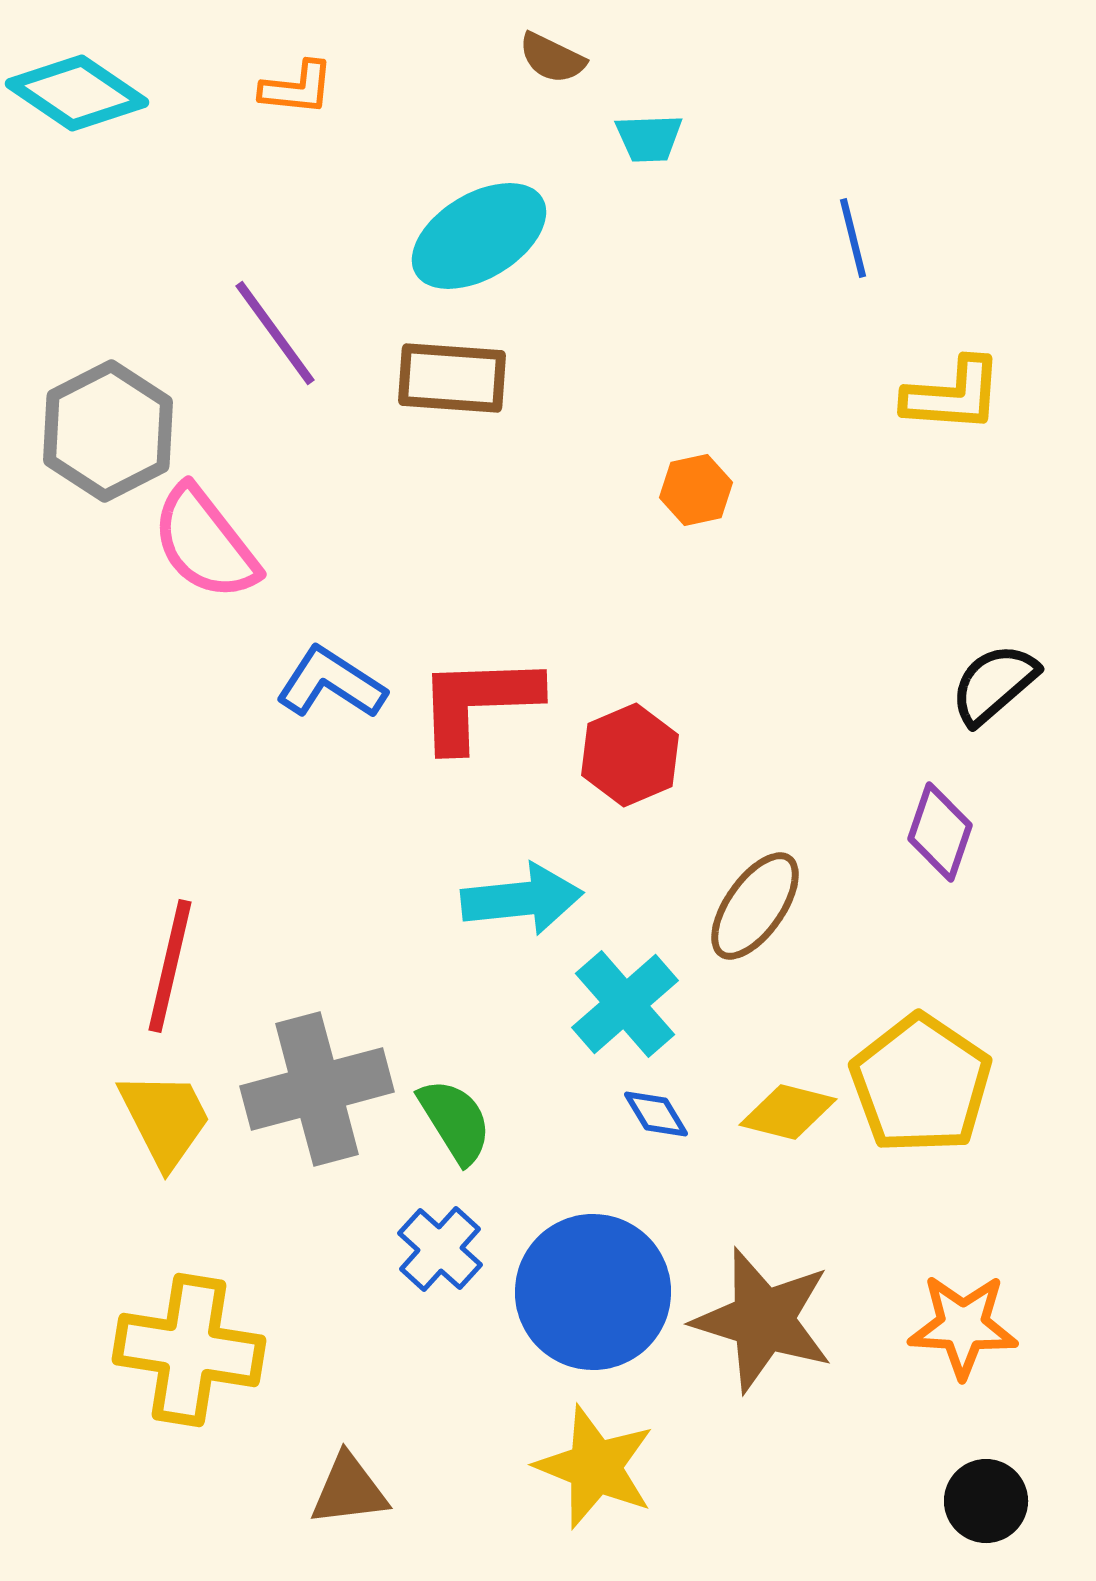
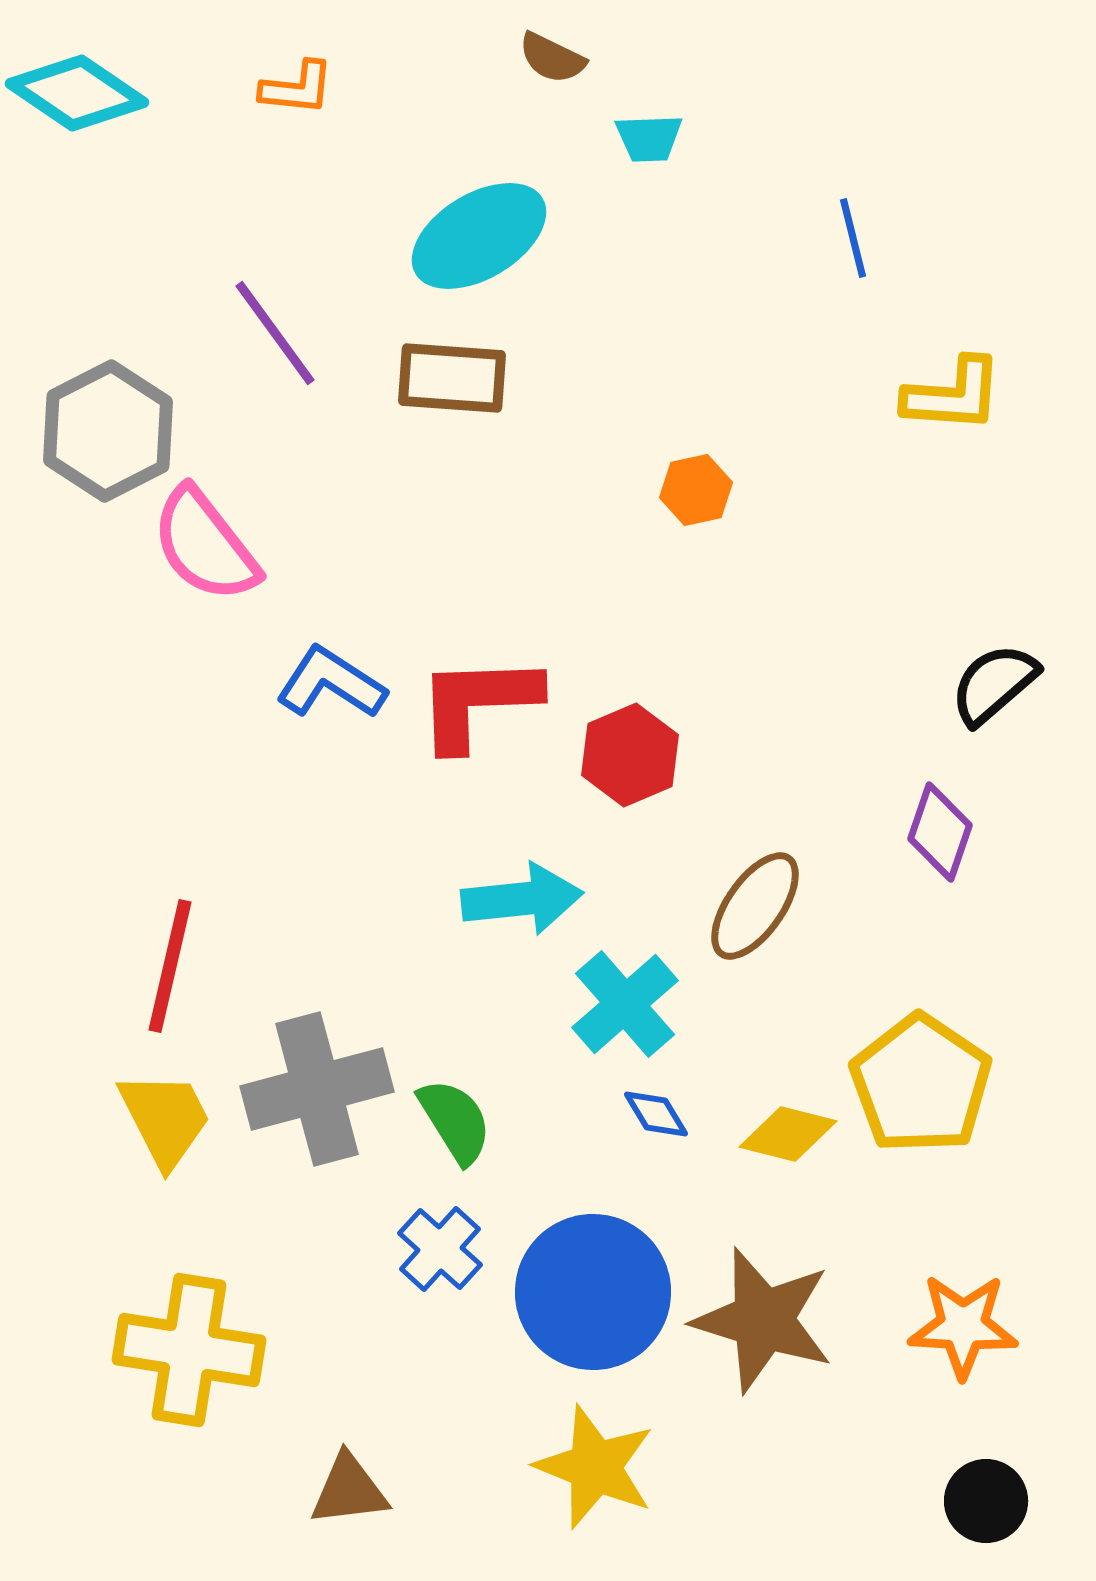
pink semicircle: moved 2 px down
yellow diamond: moved 22 px down
